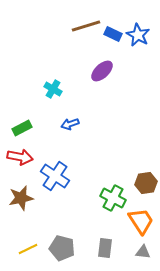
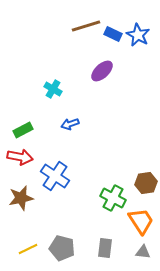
green rectangle: moved 1 px right, 2 px down
